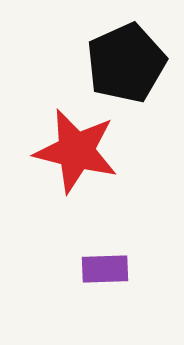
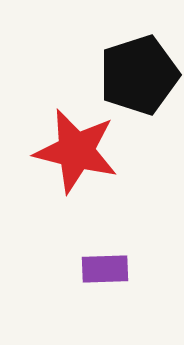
black pentagon: moved 13 px right, 12 px down; rotated 6 degrees clockwise
